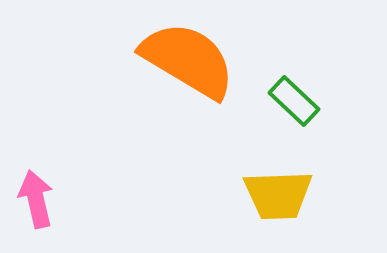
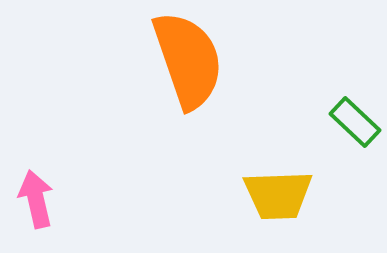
orange semicircle: rotated 40 degrees clockwise
green rectangle: moved 61 px right, 21 px down
